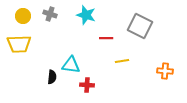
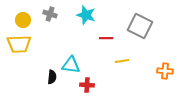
yellow circle: moved 4 px down
